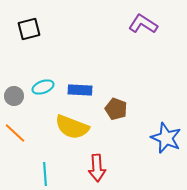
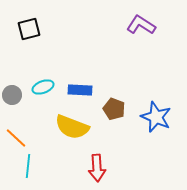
purple L-shape: moved 2 px left, 1 px down
gray circle: moved 2 px left, 1 px up
brown pentagon: moved 2 px left
orange line: moved 1 px right, 5 px down
blue star: moved 10 px left, 21 px up
cyan line: moved 17 px left, 8 px up; rotated 10 degrees clockwise
